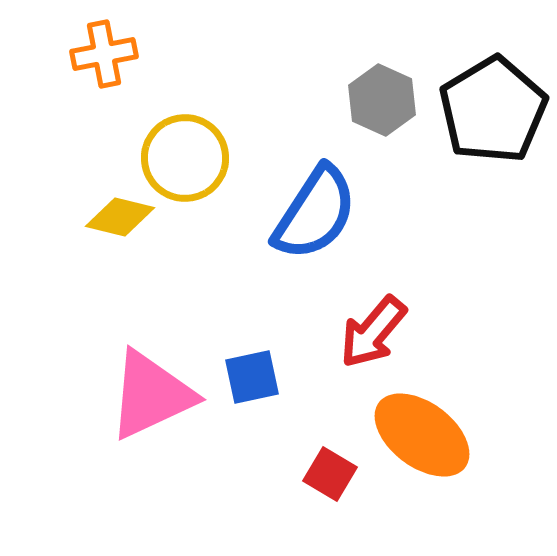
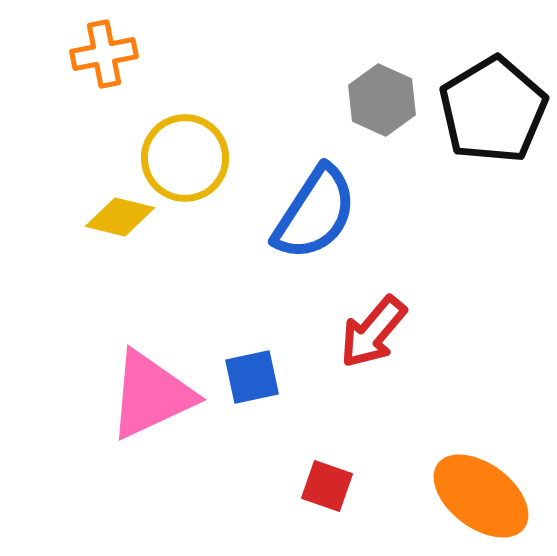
orange ellipse: moved 59 px right, 61 px down
red square: moved 3 px left, 12 px down; rotated 12 degrees counterclockwise
